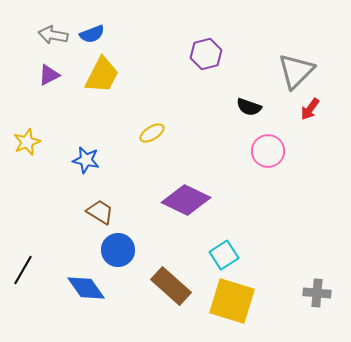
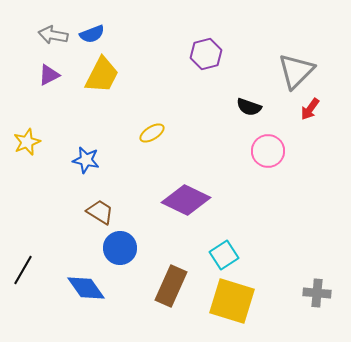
blue circle: moved 2 px right, 2 px up
brown rectangle: rotated 72 degrees clockwise
